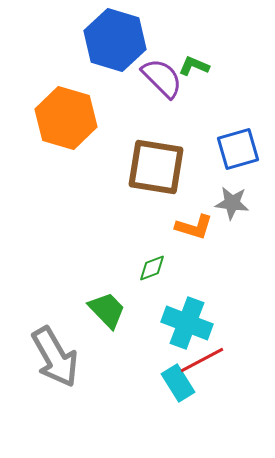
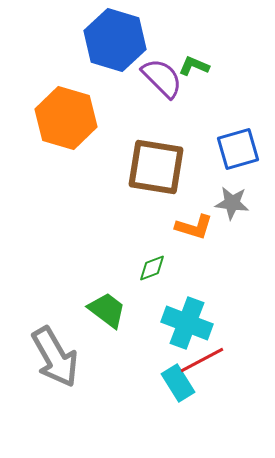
green trapezoid: rotated 9 degrees counterclockwise
